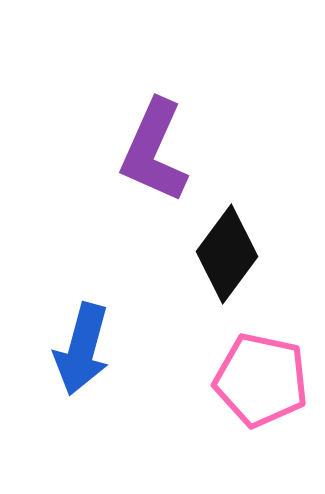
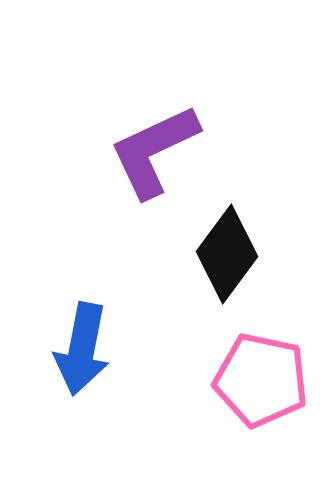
purple L-shape: rotated 41 degrees clockwise
blue arrow: rotated 4 degrees counterclockwise
